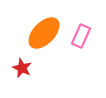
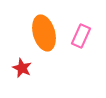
orange ellipse: rotated 60 degrees counterclockwise
